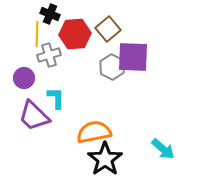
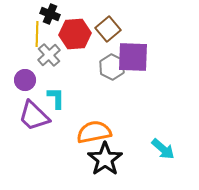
gray cross: rotated 25 degrees counterclockwise
purple circle: moved 1 px right, 2 px down
